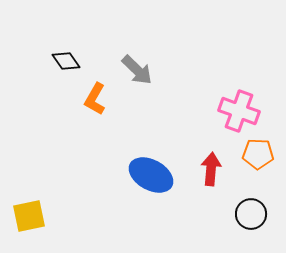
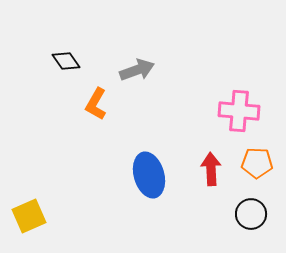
gray arrow: rotated 64 degrees counterclockwise
orange L-shape: moved 1 px right, 5 px down
pink cross: rotated 15 degrees counterclockwise
orange pentagon: moved 1 px left, 9 px down
red arrow: rotated 8 degrees counterclockwise
blue ellipse: moved 2 px left; rotated 45 degrees clockwise
yellow square: rotated 12 degrees counterclockwise
